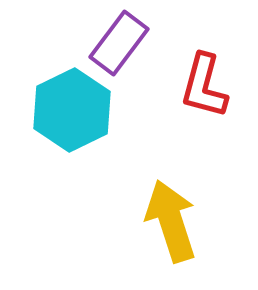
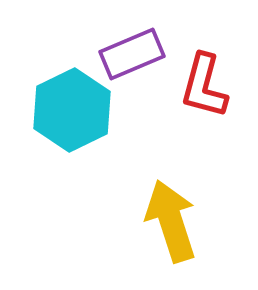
purple rectangle: moved 13 px right, 11 px down; rotated 30 degrees clockwise
